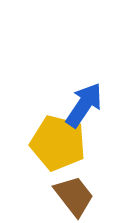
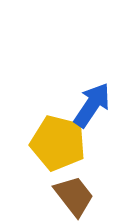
blue arrow: moved 8 px right
